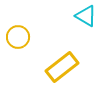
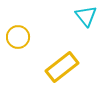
cyan triangle: rotated 20 degrees clockwise
